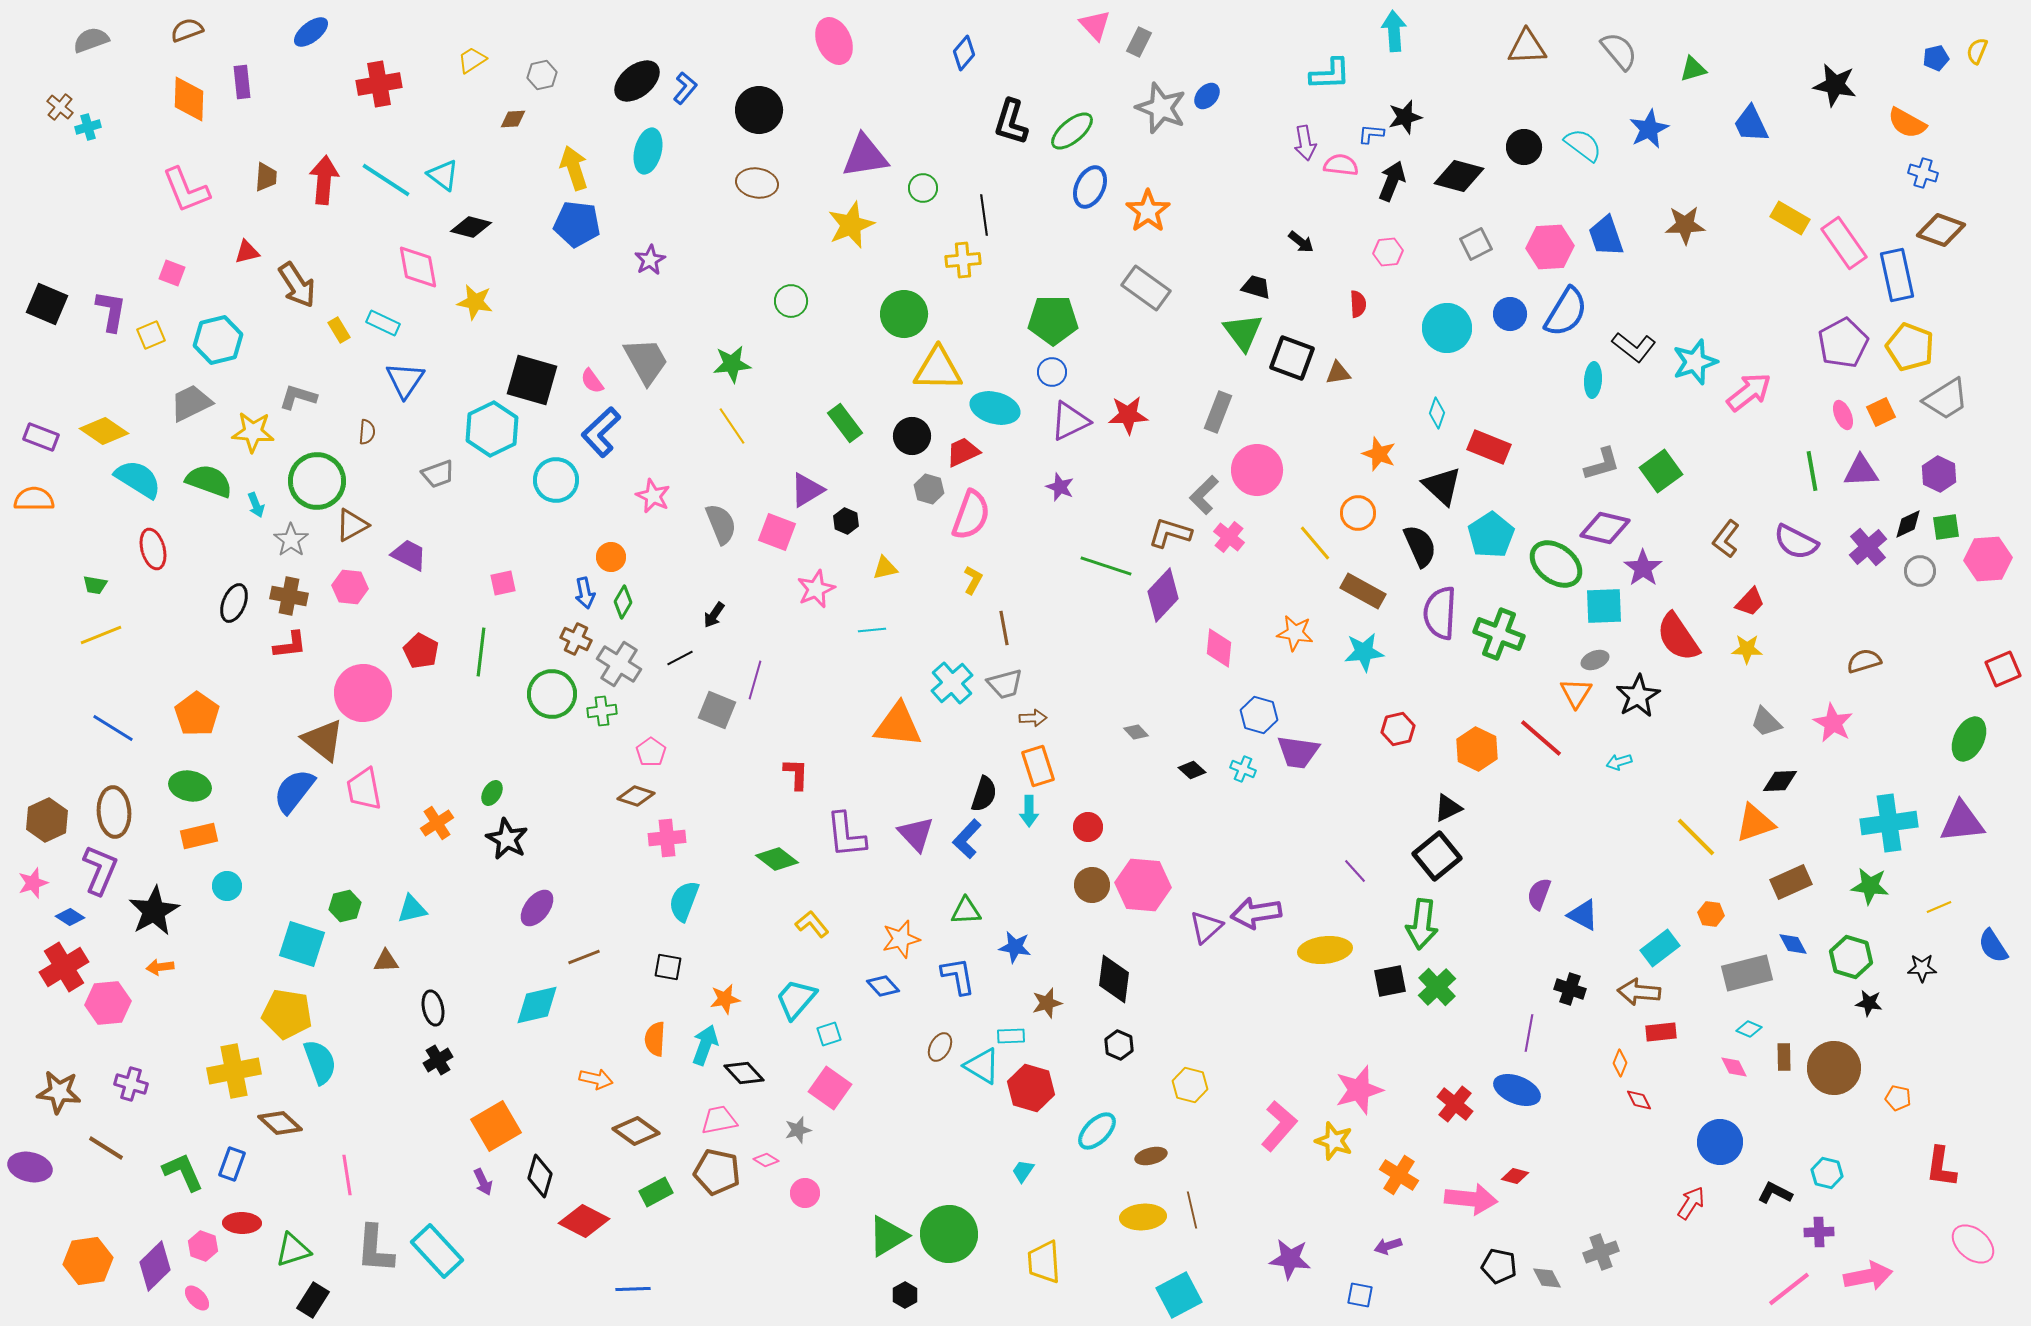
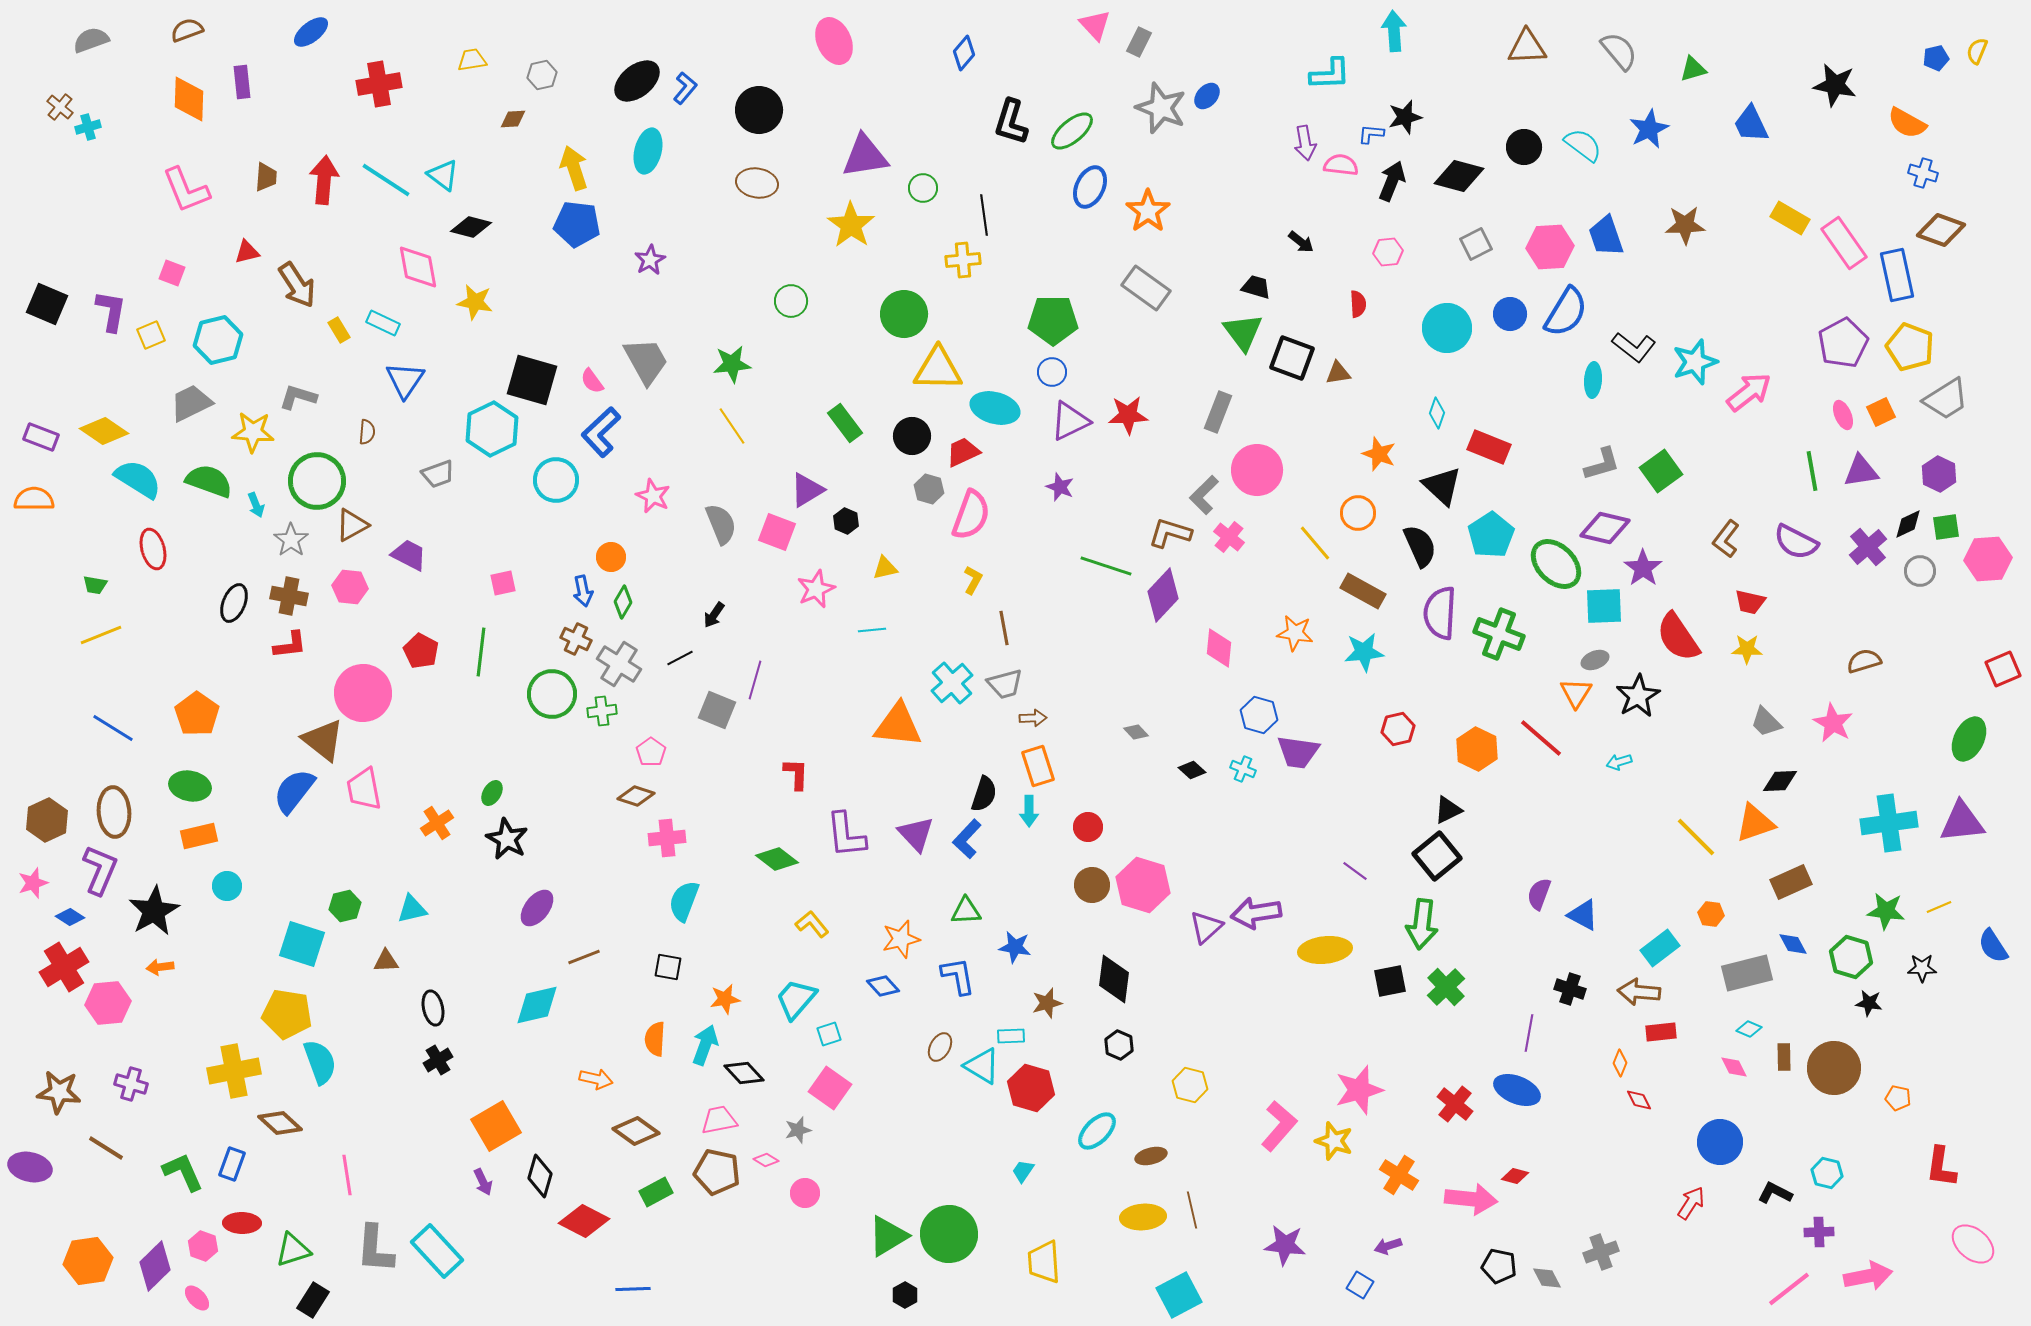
yellow trapezoid at (472, 60): rotated 24 degrees clockwise
yellow star at (851, 225): rotated 15 degrees counterclockwise
purple triangle at (1861, 471): rotated 6 degrees counterclockwise
green ellipse at (1556, 564): rotated 8 degrees clockwise
blue arrow at (585, 593): moved 2 px left, 2 px up
red trapezoid at (1750, 602): rotated 60 degrees clockwise
black triangle at (1448, 808): moved 2 px down
purple line at (1355, 871): rotated 12 degrees counterclockwise
pink hexagon at (1143, 885): rotated 12 degrees clockwise
green star at (1870, 886): moved 16 px right, 25 px down
green cross at (1437, 987): moved 9 px right
purple star at (1290, 1259): moved 5 px left, 14 px up
blue square at (1360, 1295): moved 10 px up; rotated 20 degrees clockwise
